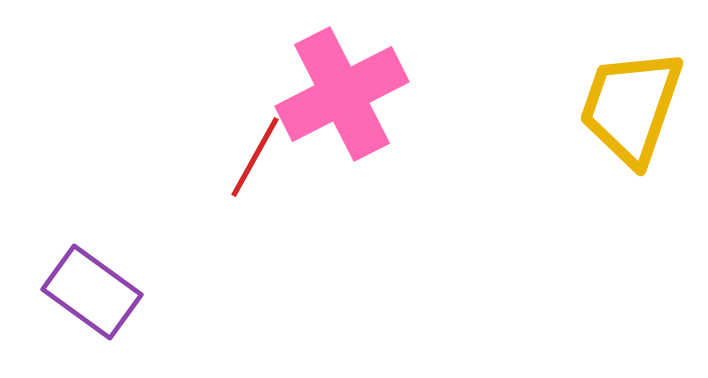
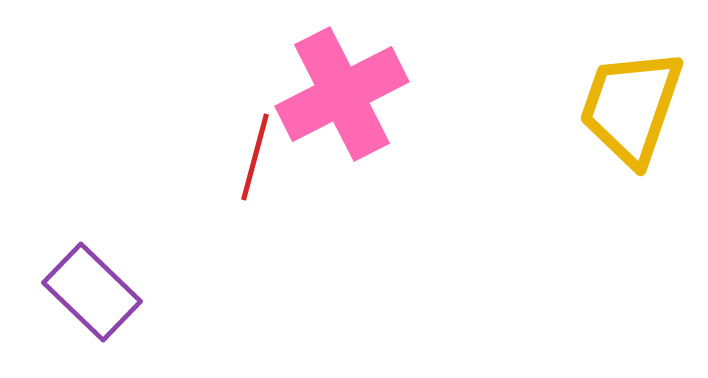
red line: rotated 14 degrees counterclockwise
purple rectangle: rotated 8 degrees clockwise
